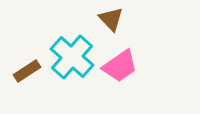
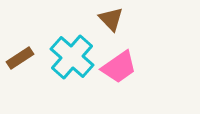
pink trapezoid: moved 1 px left, 1 px down
brown rectangle: moved 7 px left, 13 px up
